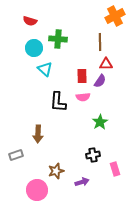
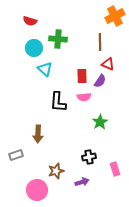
red triangle: moved 2 px right; rotated 24 degrees clockwise
pink semicircle: moved 1 px right
black cross: moved 4 px left, 2 px down
